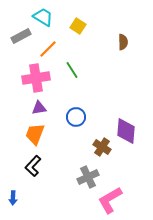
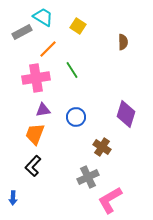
gray rectangle: moved 1 px right, 4 px up
purple triangle: moved 4 px right, 2 px down
purple diamond: moved 17 px up; rotated 12 degrees clockwise
